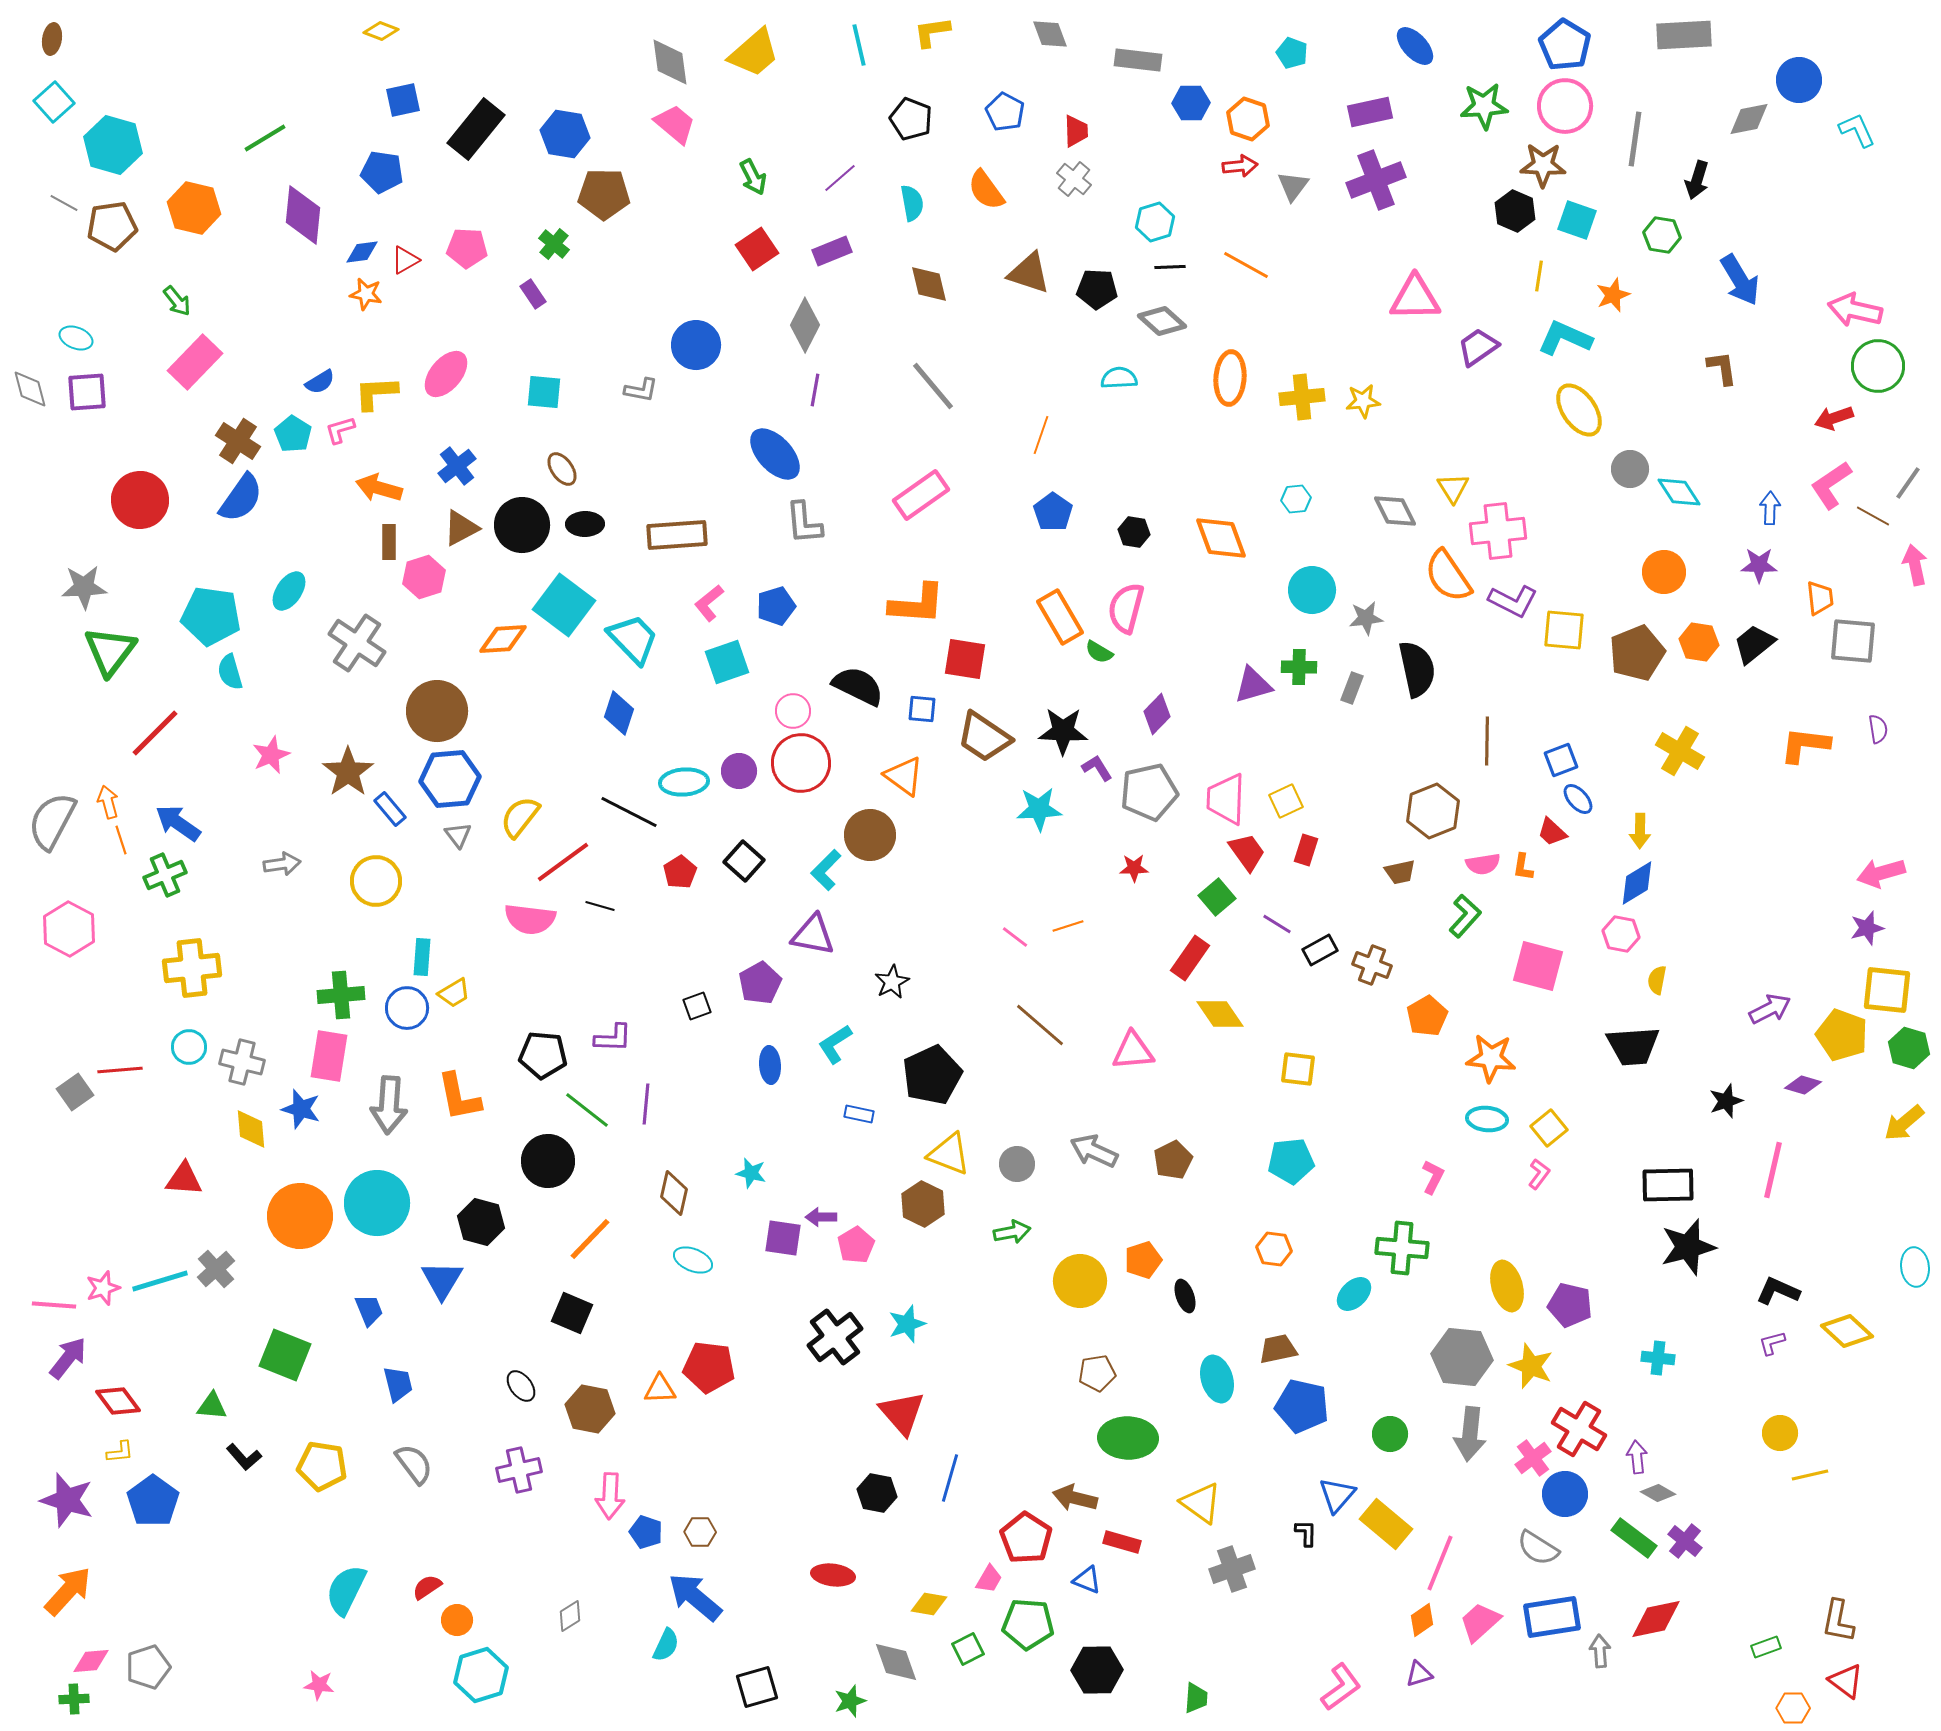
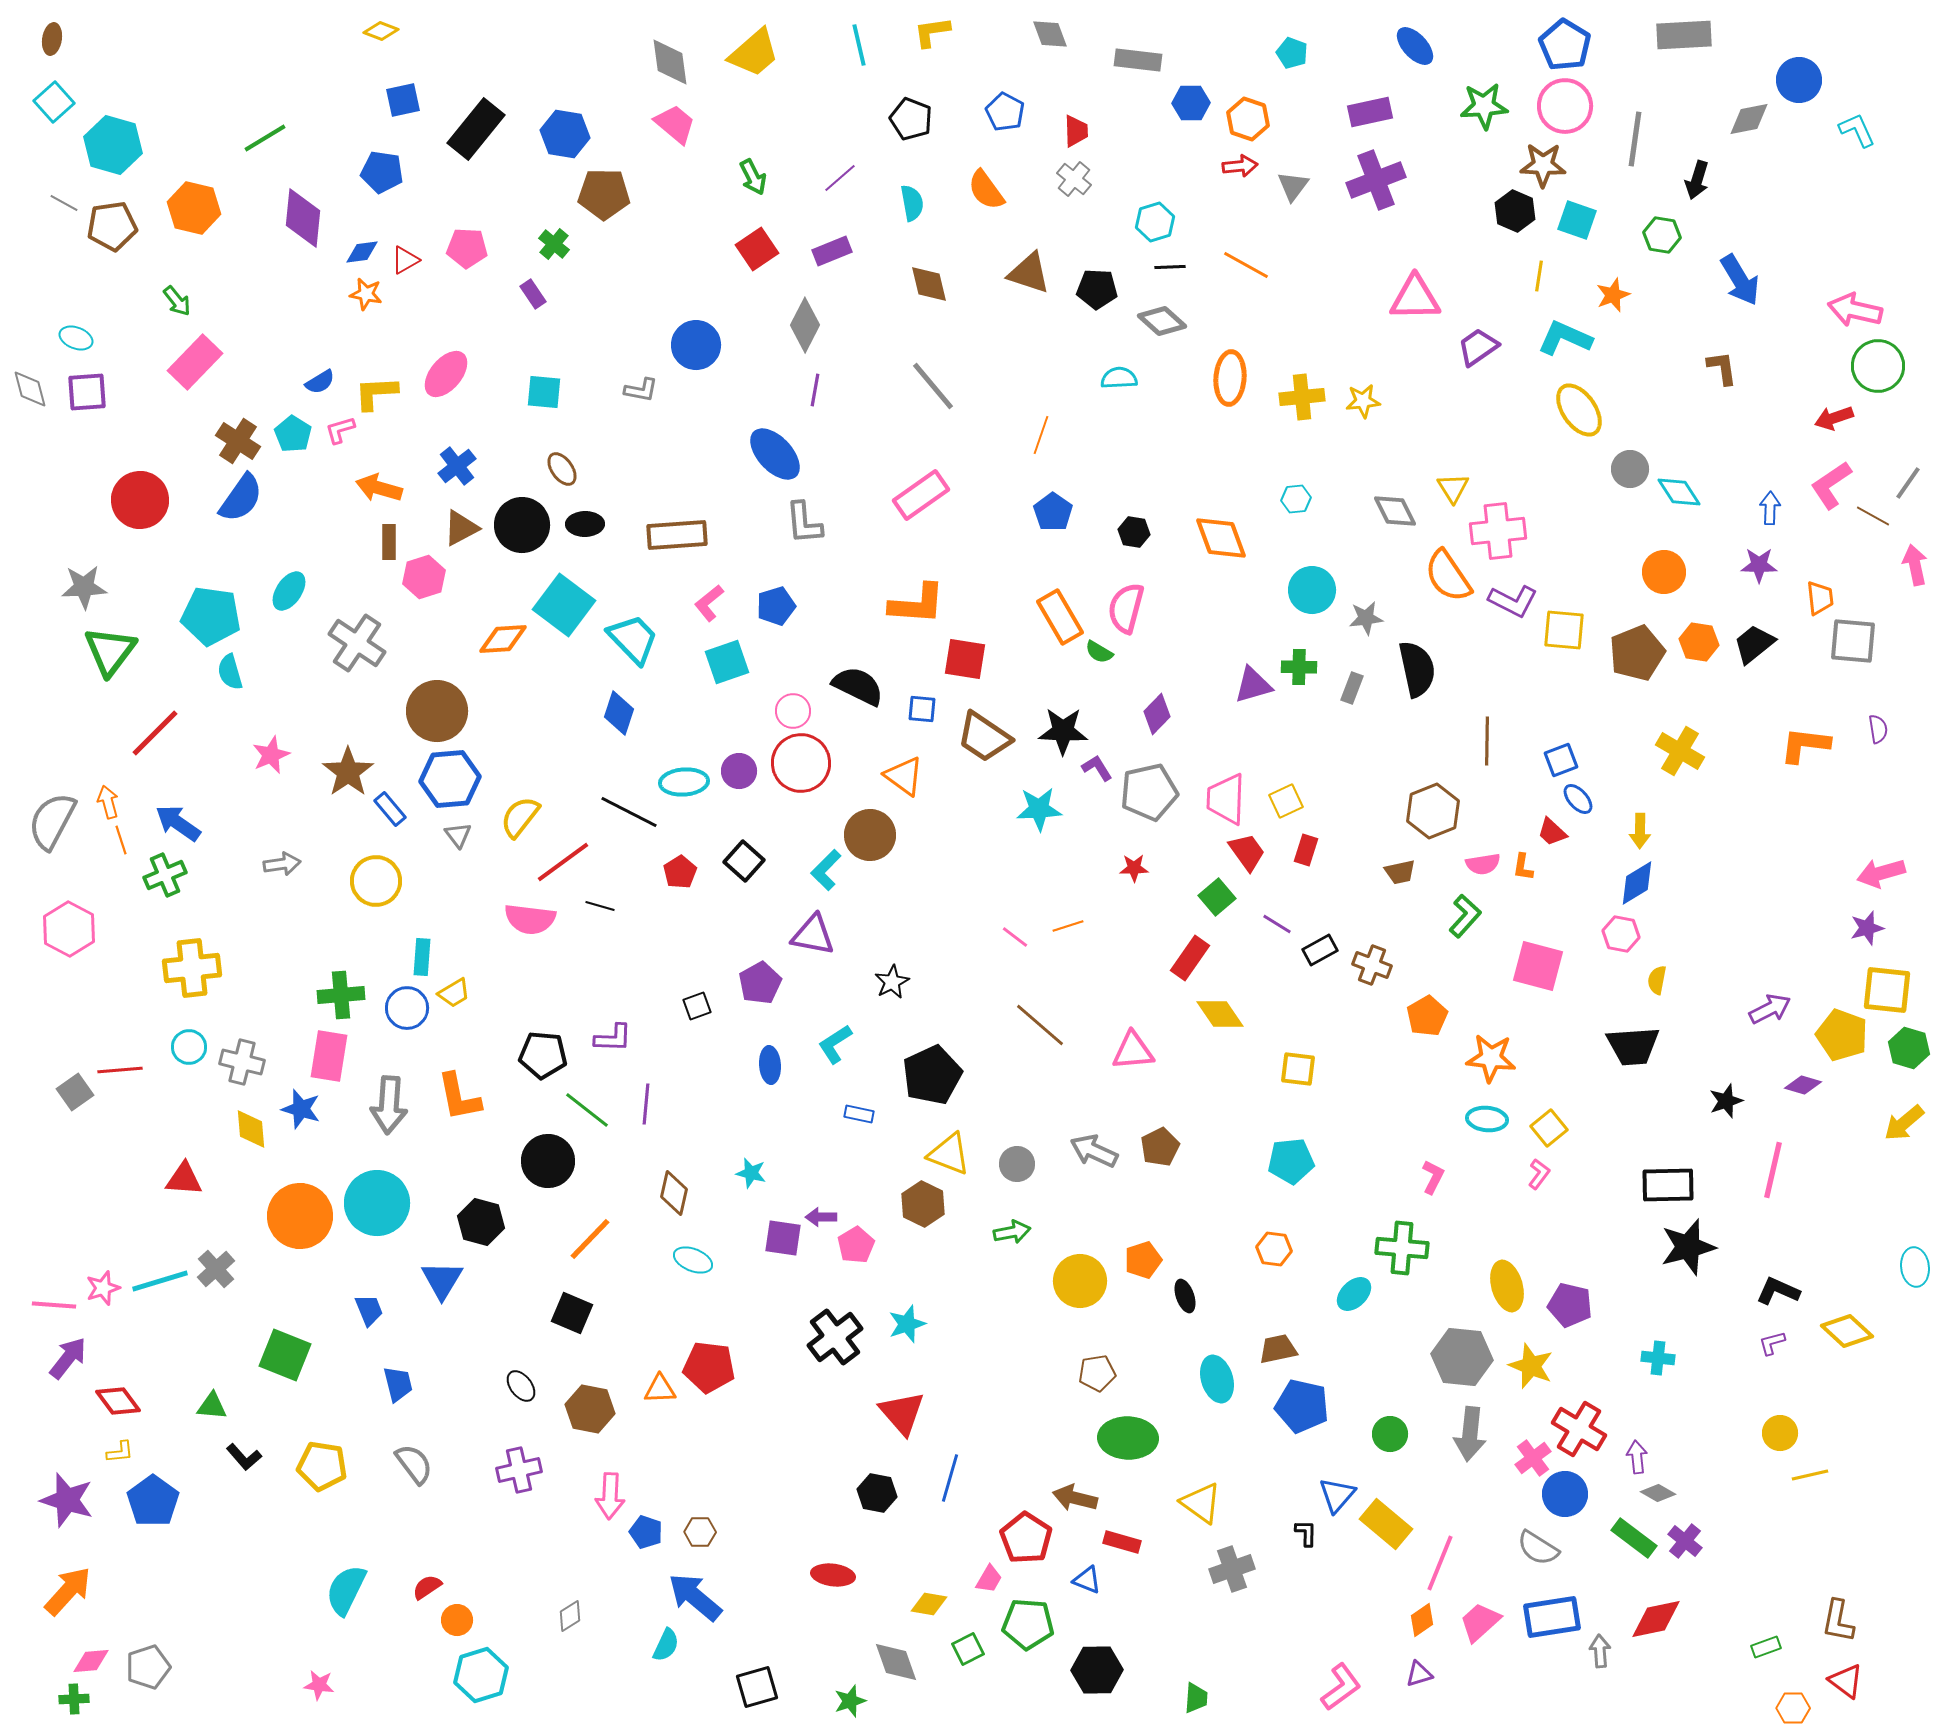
purple diamond at (303, 215): moved 3 px down
brown pentagon at (1173, 1160): moved 13 px left, 13 px up
